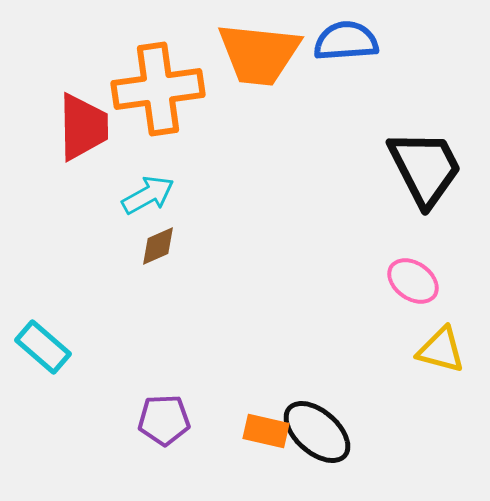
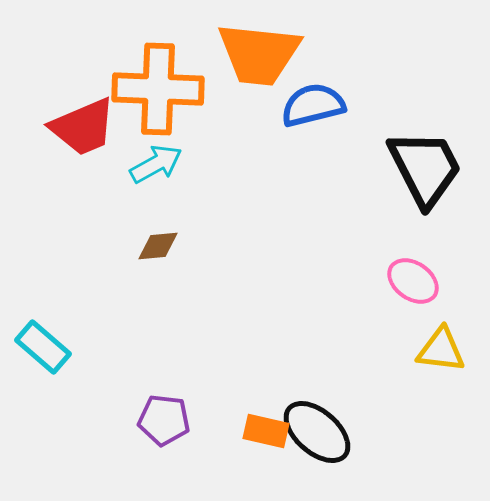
blue semicircle: moved 33 px left, 64 px down; rotated 10 degrees counterclockwise
orange cross: rotated 10 degrees clockwise
red trapezoid: rotated 68 degrees clockwise
cyan arrow: moved 8 px right, 31 px up
brown diamond: rotated 18 degrees clockwise
yellow triangle: rotated 8 degrees counterclockwise
purple pentagon: rotated 9 degrees clockwise
